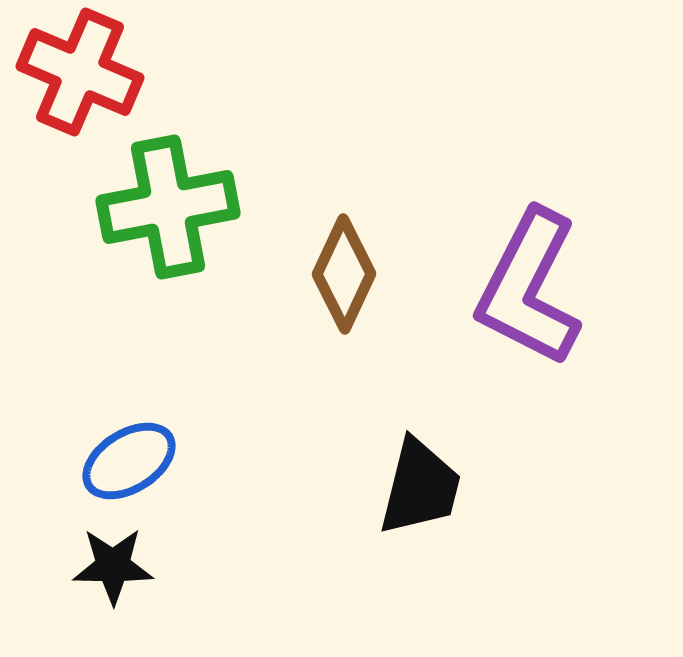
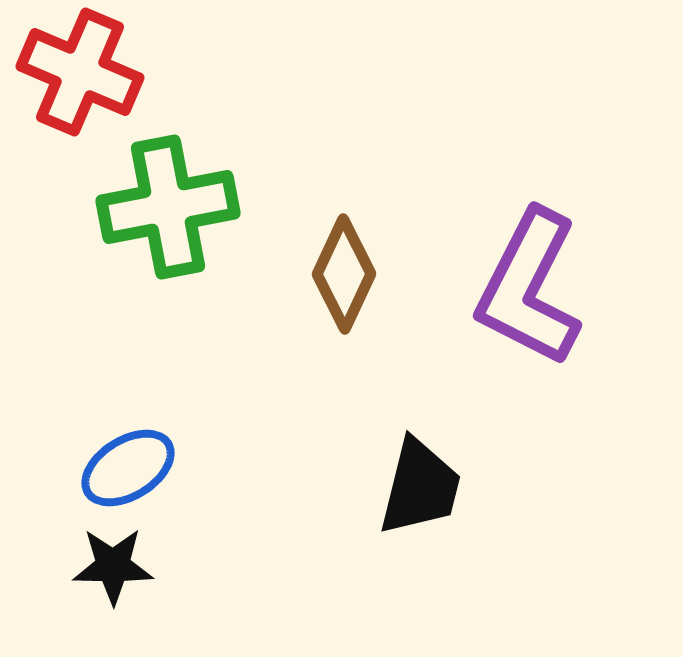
blue ellipse: moved 1 px left, 7 px down
